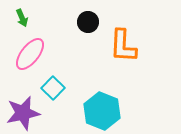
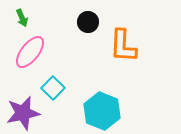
pink ellipse: moved 2 px up
